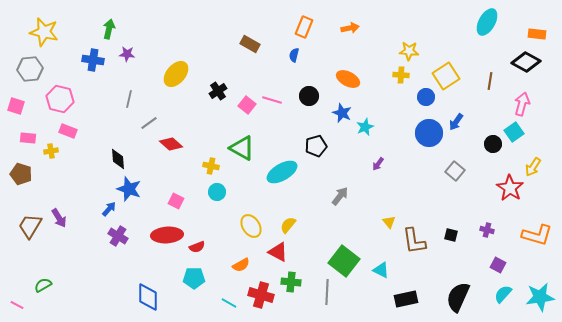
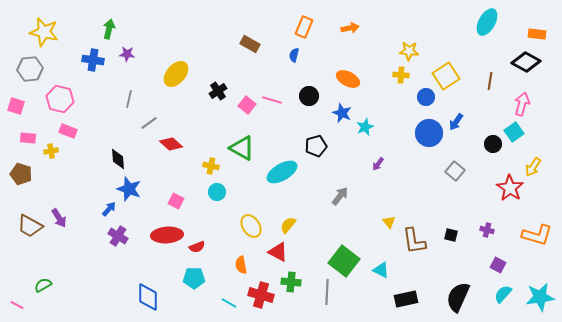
brown trapezoid at (30, 226): rotated 92 degrees counterclockwise
orange semicircle at (241, 265): rotated 108 degrees clockwise
